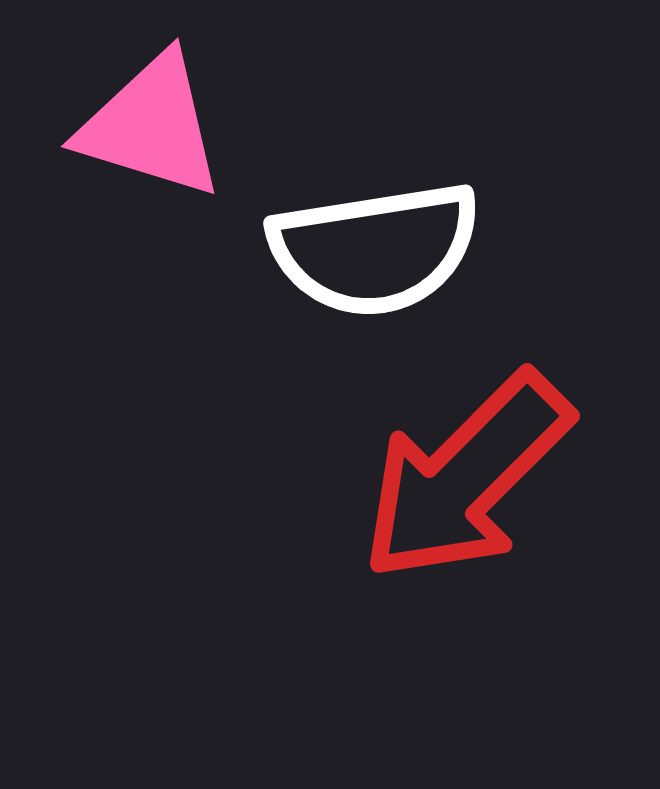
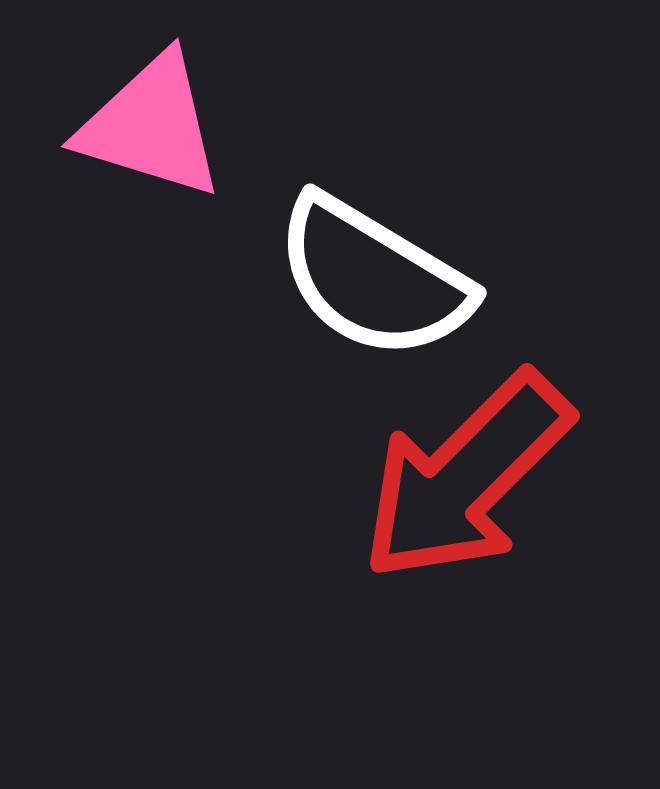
white semicircle: moved 2 px left, 29 px down; rotated 40 degrees clockwise
